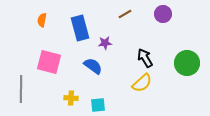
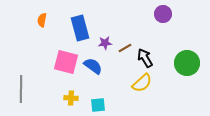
brown line: moved 34 px down
pink square: moved 17 px right
